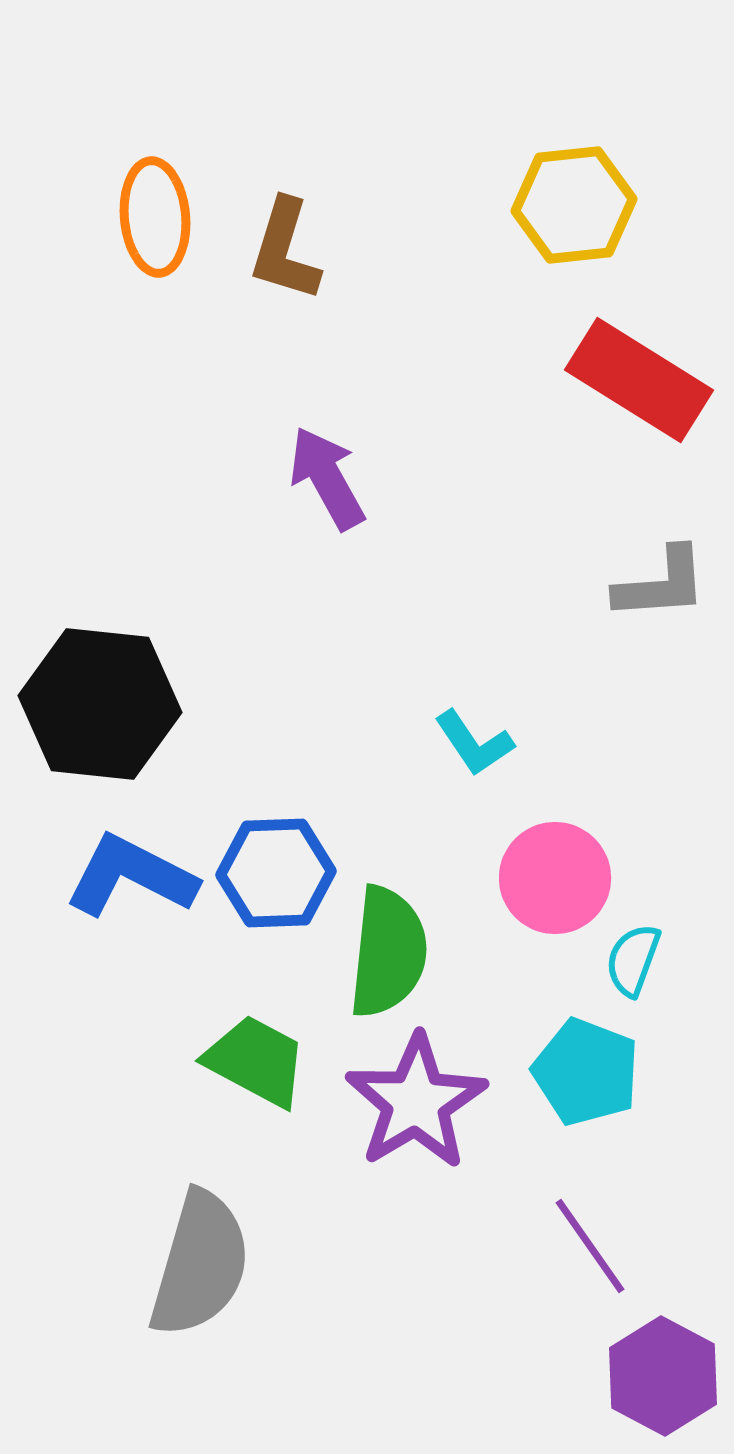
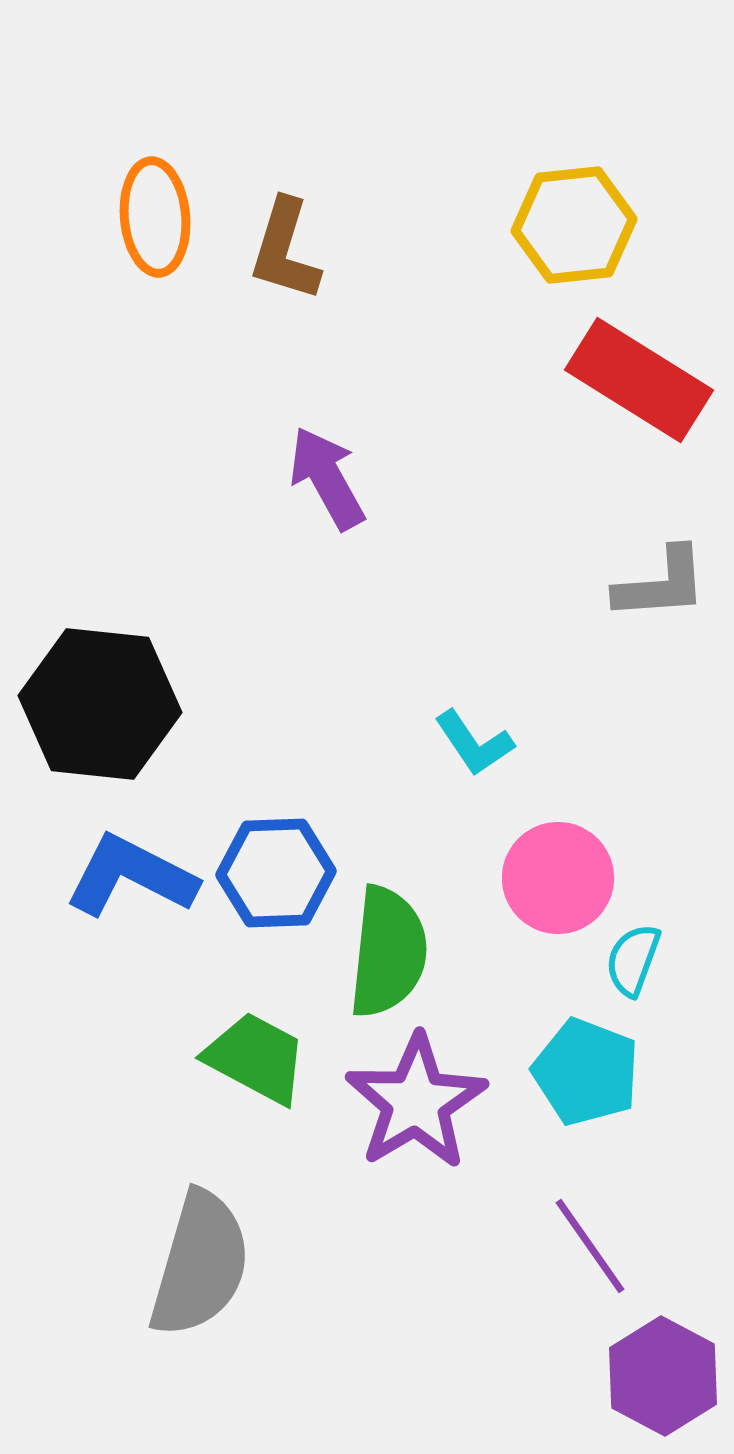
yellow hexagon: moved 20 px down
pink circle: moved 3 px right
green trapezoid: moved 3 px up
